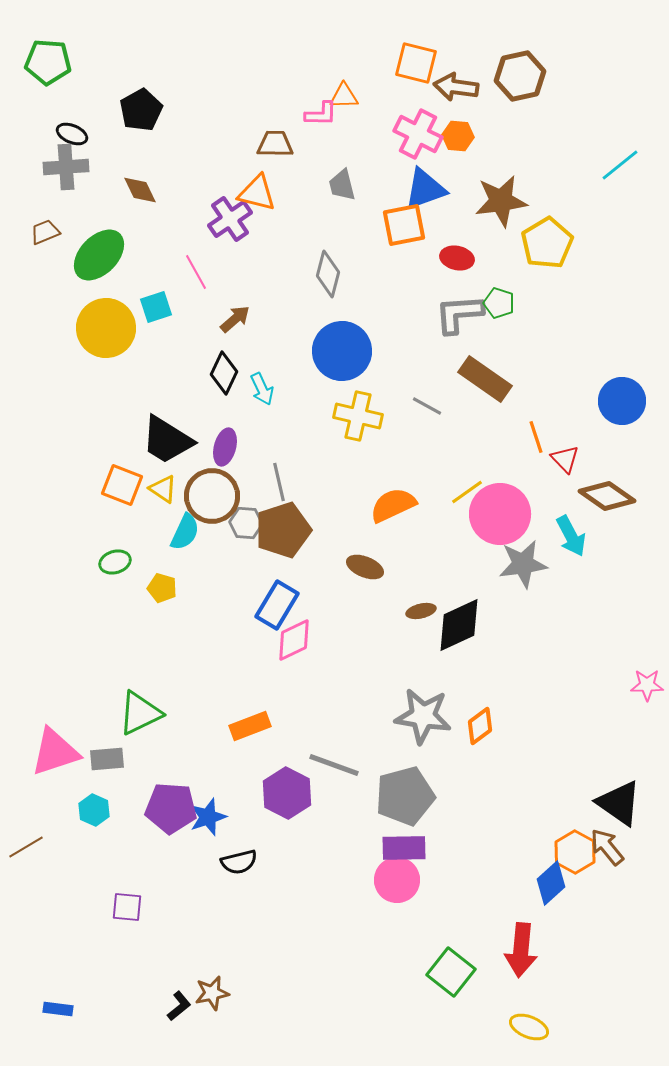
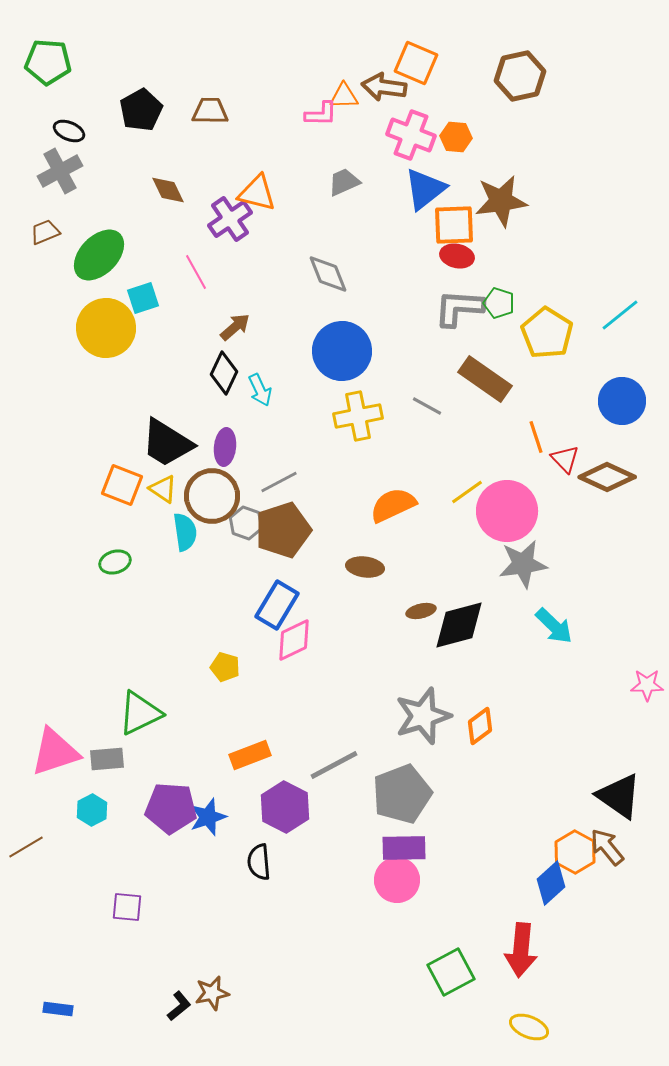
orange square at (416, 63): rotated 9 degrees clockwise
brown arrow at (456, 87): moved 72 px left
black ellipse at (72, 134): moved 3 px left, 3 px up
pink cross at (418, 134): moved 7 px left, 1 px down; rotated 6 degrees counterclockwise
orange hexagon at (458, 136): moved 2 px left, 1 px down
brown trapezoid at (275, 144): moved 65 px left, 33 px up
cyan line at (620, 165): moved 150 px down
gray cross at (66, 167): moved 6 px left, 4 px down; rotated 24 degrees counterclockwise
gray trapezoid at (342, 185): moved 2 px right, 3 px up; rotated 80 degrees clockwise
blue triangle at (425, 189): rotated 18 degrees counterclockwise
brown diamond at (140, 190): moved 28 px right
orange square at (404, 225): moved 50 px right; rotated 9 degrees clockwise
yellow pentagon at (547, 243): moved 90 px down; rotated 9 degrees counterclockwise
red ellipse at (457, 258): moved 2 px up
gray diamond at (328, 274): rotated 36 degrees counterclockwise
cyan square at (156, 307): moved 13 px left, 9 px up
gray L-shape at (459, 314): moved 6 px up; rotated 8 degrees clockwise
brown arrow at (235, 319): moved 8 px down
cyan arrow at (262, 389): moved 2 px left, 1 px down
yellow cross at (358, 416): rotated 24 degrees counterclockwise
black trapezoid at (167, 440): moved 3 px down
purple ellipse at (225, 447): rotated 9 degrees counterclockwise
gray line at (279, 482): rotated 75 degrees clockwise
brown diamond at (607, 496): moved 19 px up; rotated 10 degrees counterclockwise
pink circle at (500, 514): moved 7 px right, 3 px up
gray hexagon at (246, 523): rotated 16 degrees clockwise
cyan semicircle at (185, 532): rotated 33 degrees counterclockwise
cyan arrow at (571, 536): moved 17 px left, 90 px down; rotated 18 degrees counterclockwise
brown ellipse at (365, 567): rotated 15 degrees counterclockwise
yellow pentagon at (162, 588): moved 63 px right, 79 px down
black diamond at (459, 625): rotated 10 degrees clockwise
gray star at (423, 716): rotated 26 degrees counterclockwise
orange rectangle at (250, 726): moved 29 px down
gray line at (334, 765): rotated 48 degrees counterclockwise
purple hexagon at (287, 793): moved 2 px left, 14 px down
gray pentagon at (405, 796): moved 3 px left, 2 px up; rotated 6 degrees counterclockwise
black triangle at (619, 803): moved 7 px up
cyan hexagon at (94, 810): moved 2 px left; rotated 8 degrees clockwise
black semicircle at (239, 862): moved 20 px right; rotated 99 degrees clockwise
green square at (451, 972): rotated 24 degrees clockwise
